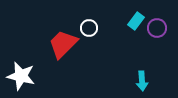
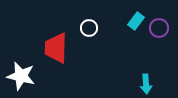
purple circle: moved 2 px right
red trapezoid: moved 7 px left, 4 px down; rotated 44 degrees counterclockwise
cyan arrow: moved 4 px right, 3 px down
